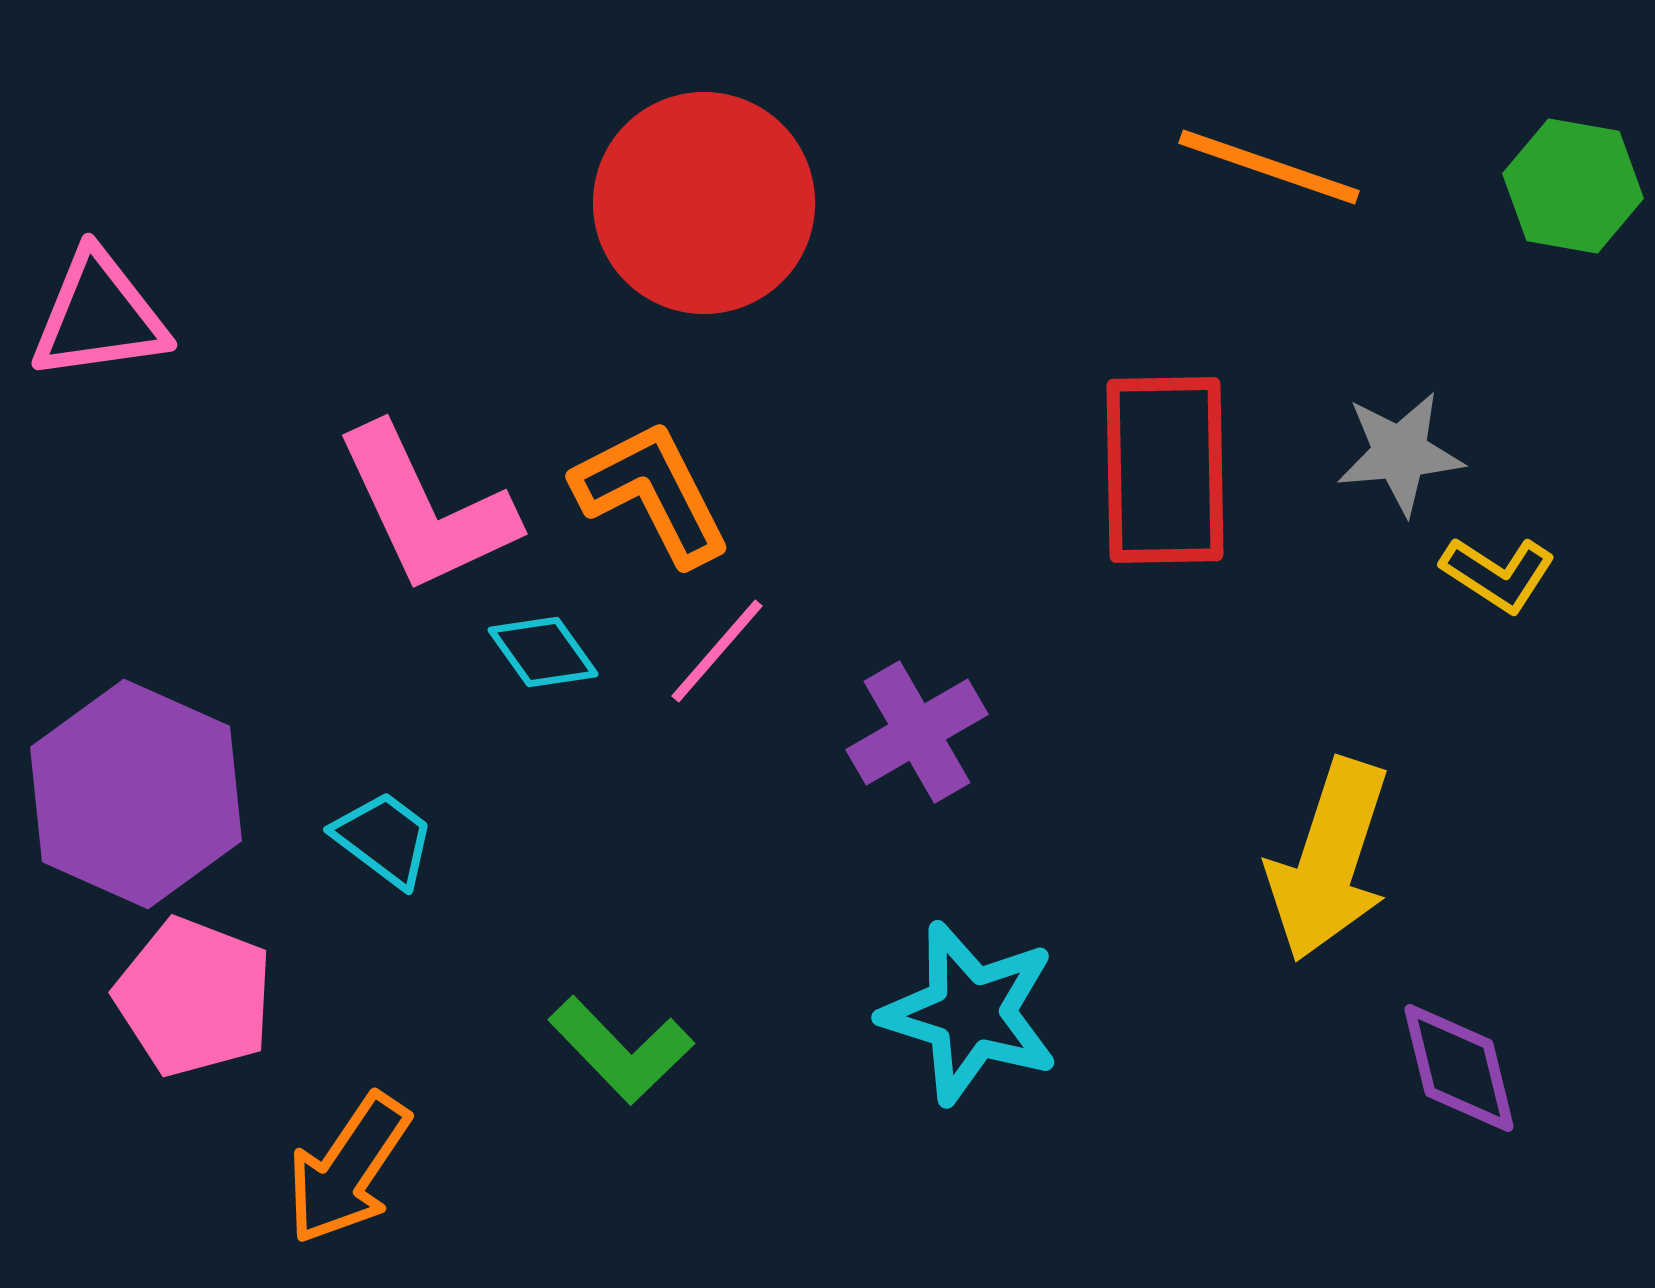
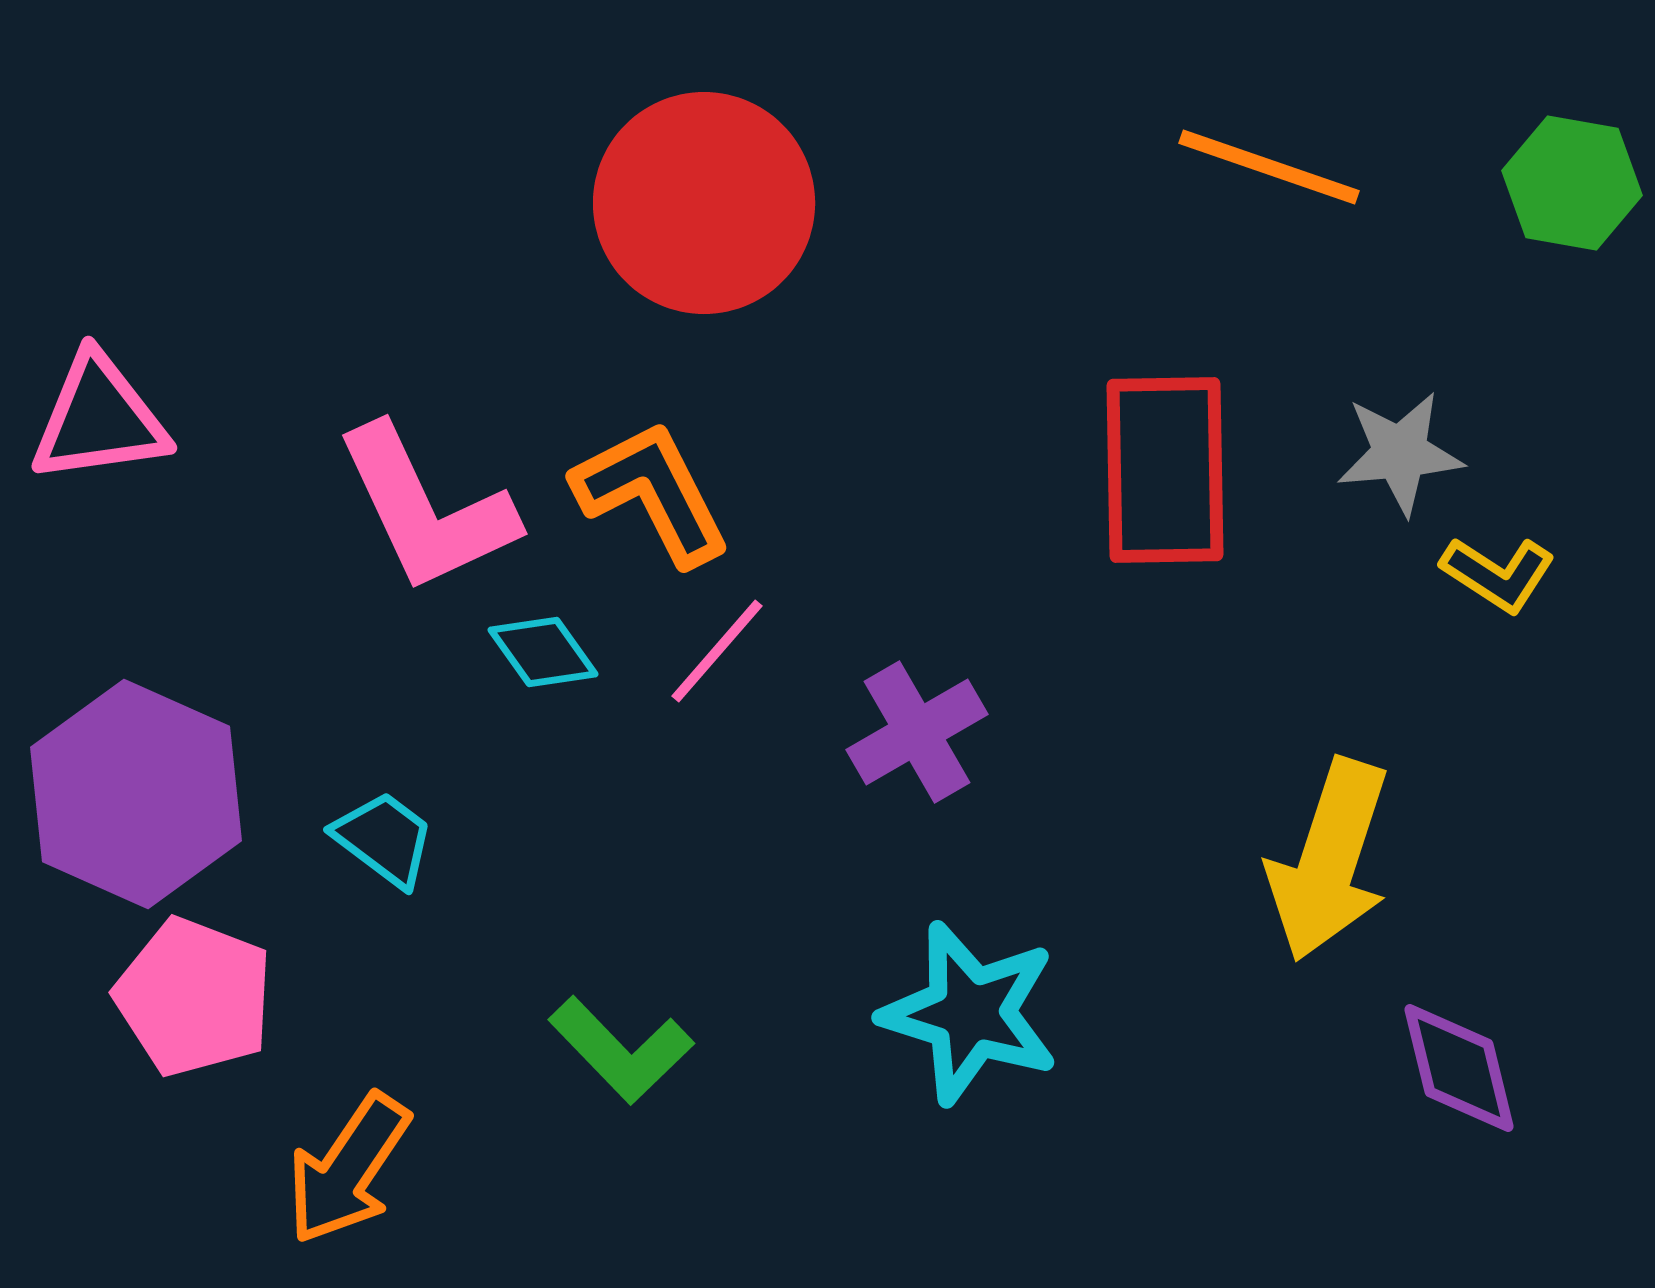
green hexagon: moved 1 px left, 3 px up
pink triangle: moved 103 px down
